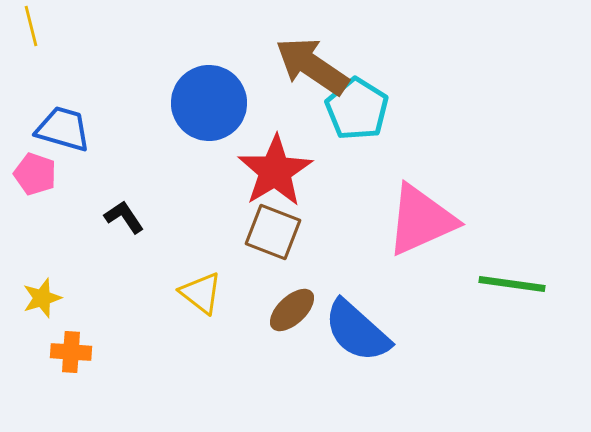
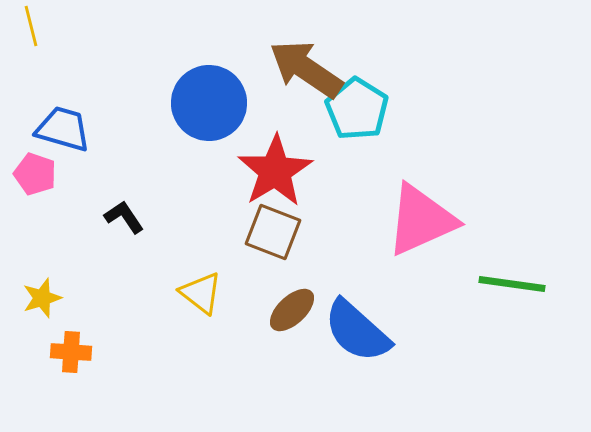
brown arrow: moved 6 px left, 3 px down
